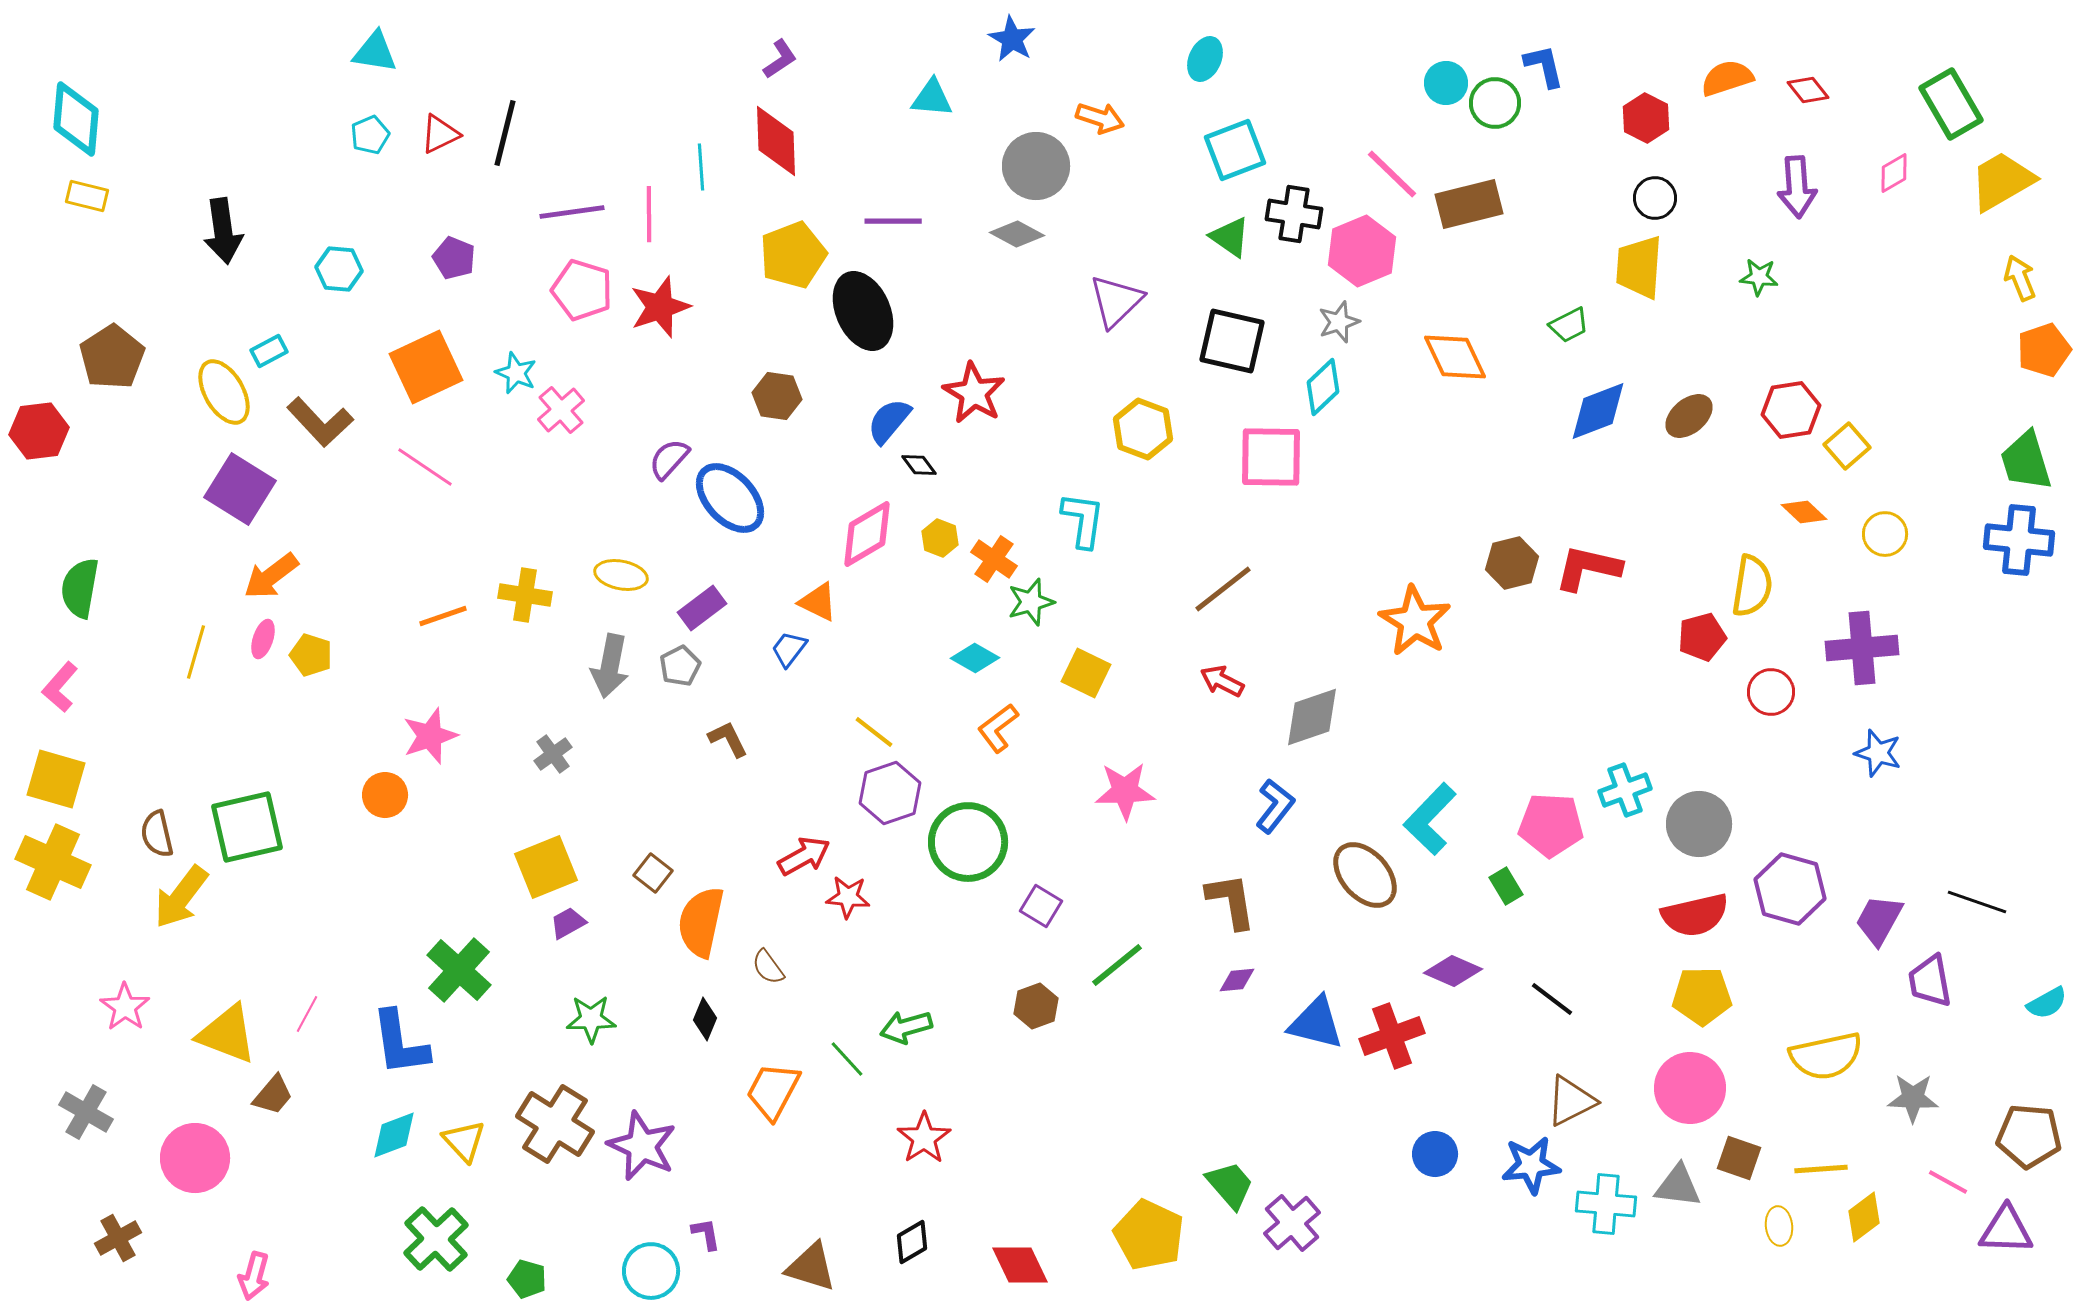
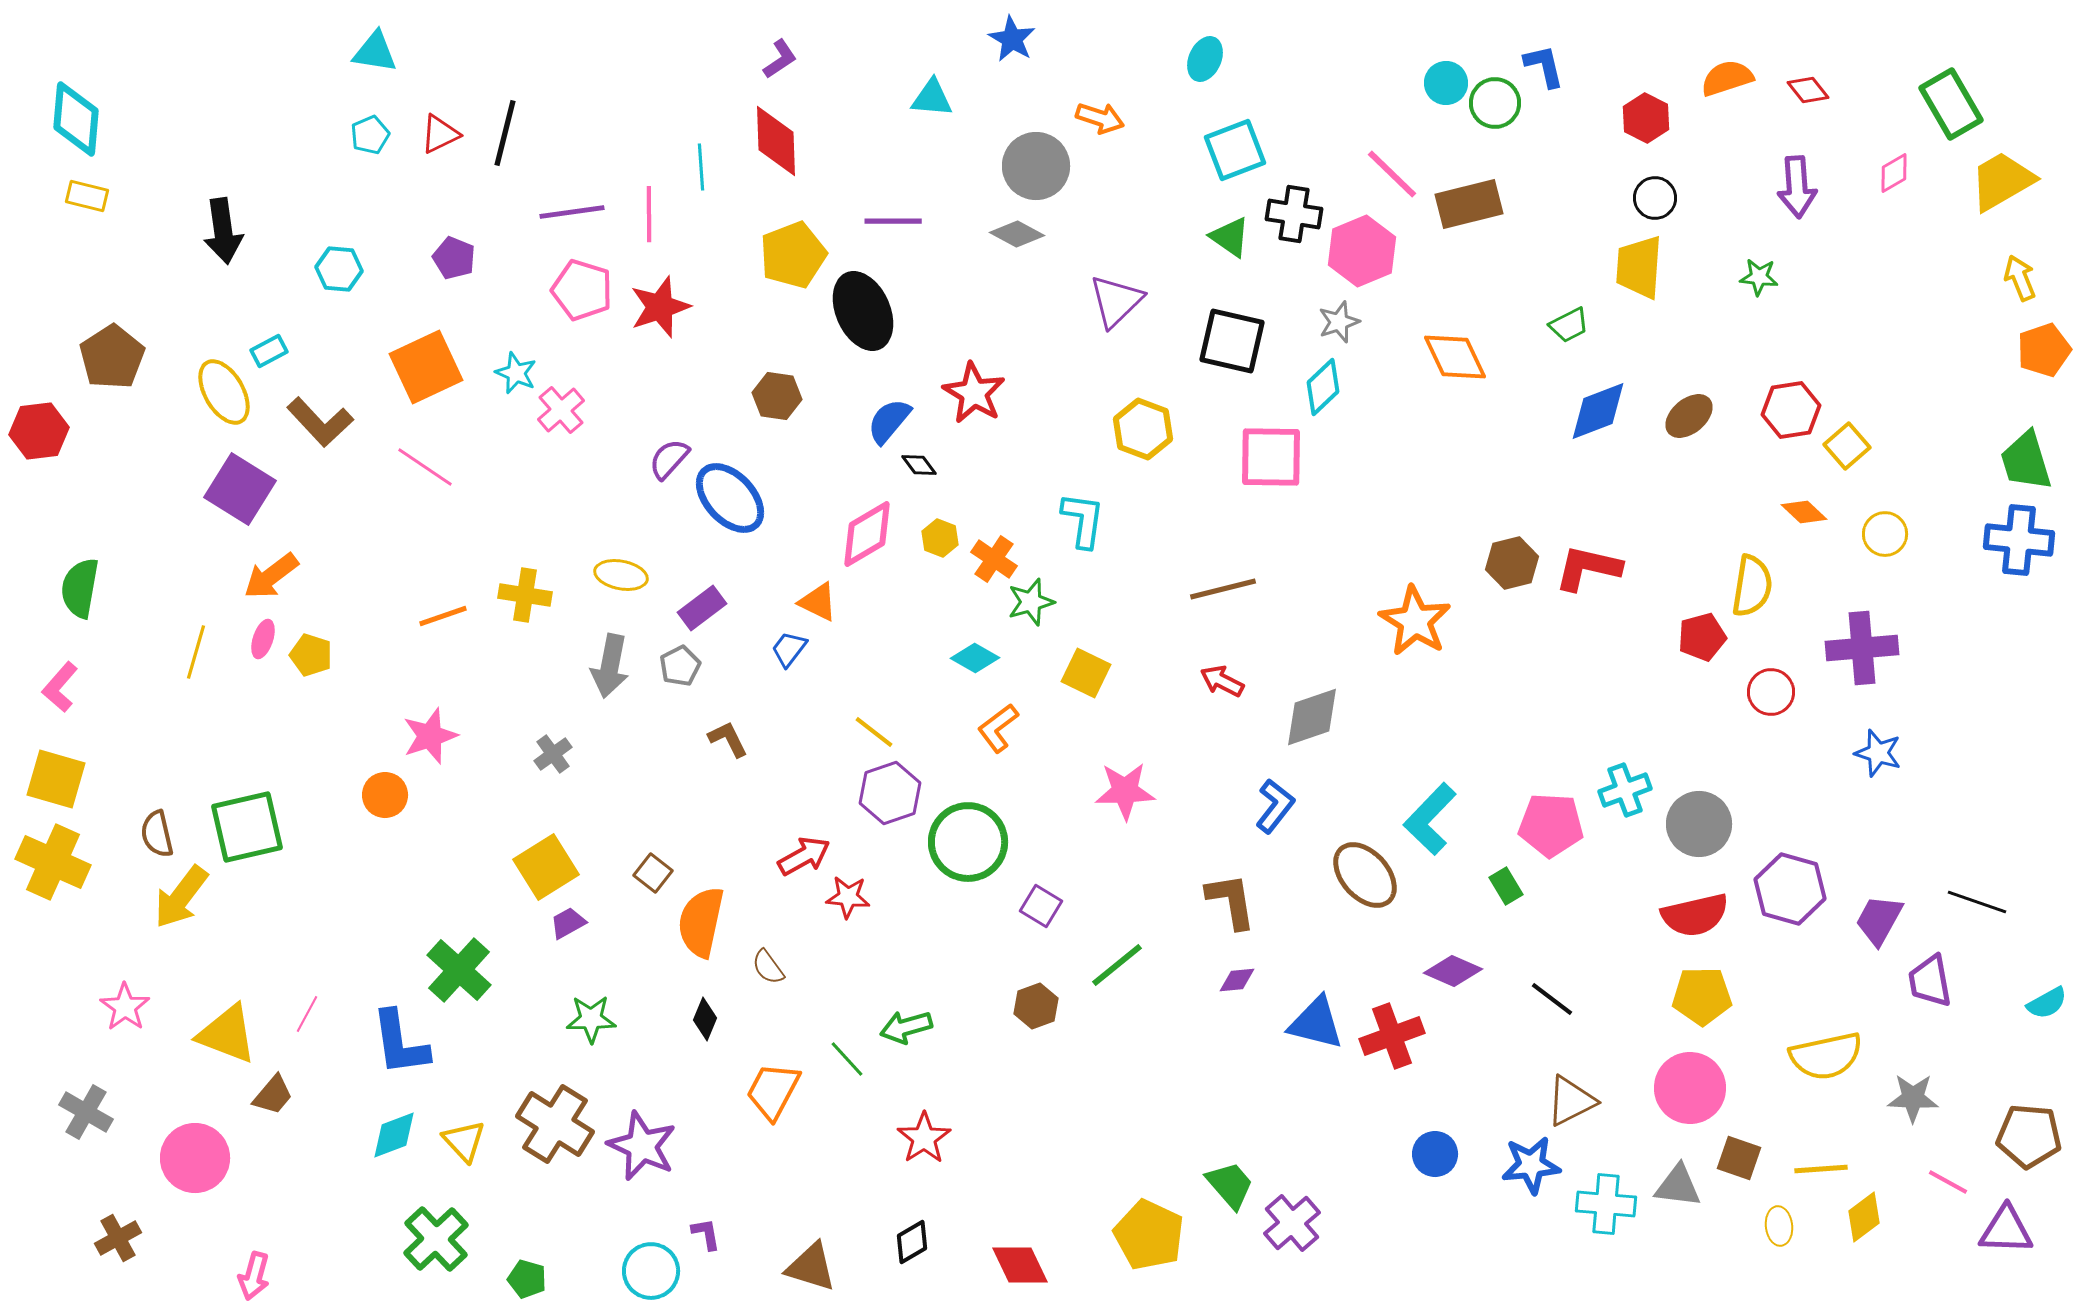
brown line at (1223, 589): rotated 24 degrees clockwise
yellow square at (546, 867): rotated 10 degrees counterclockwise
